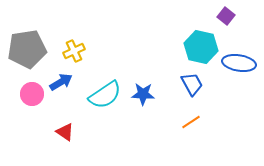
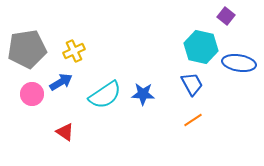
orange line: moved 2 px right, 2 px up
